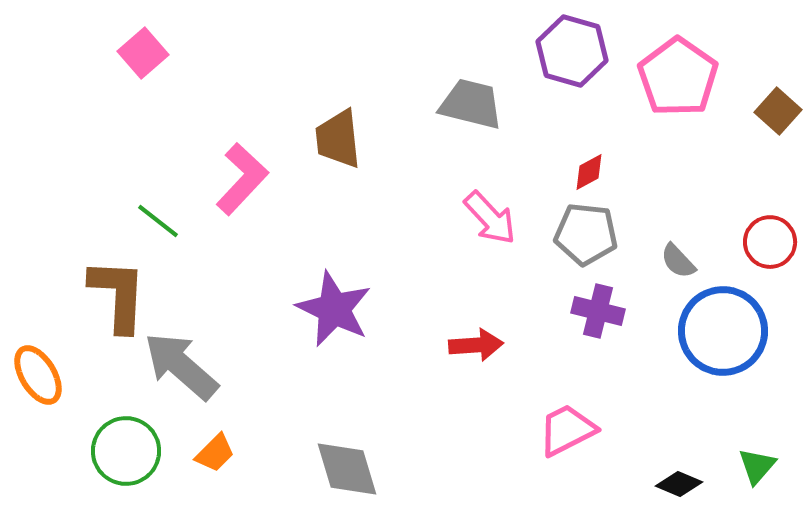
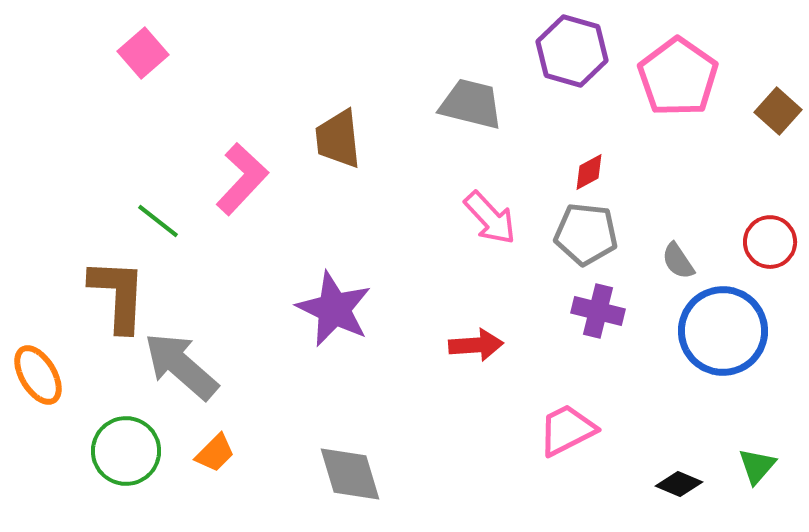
gray semicircle: rotated 9 degrees clockwise
gray diamond: moved 3 px right, 5 px down
